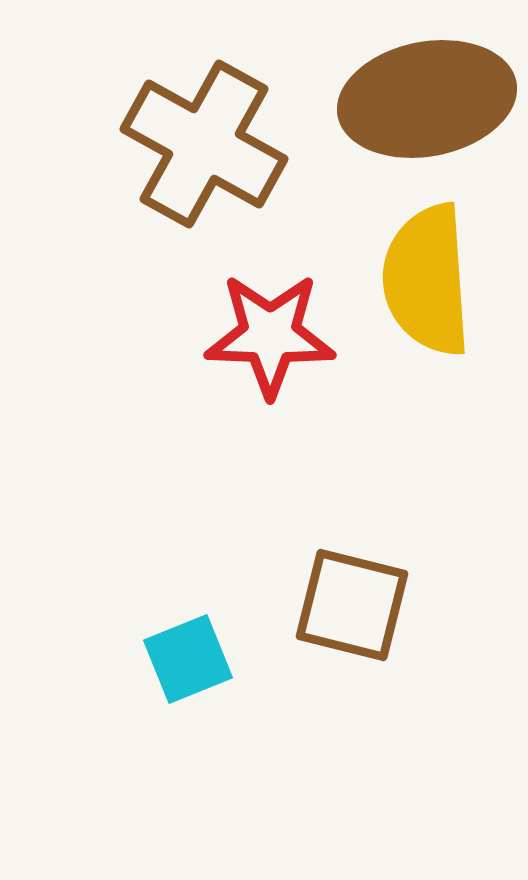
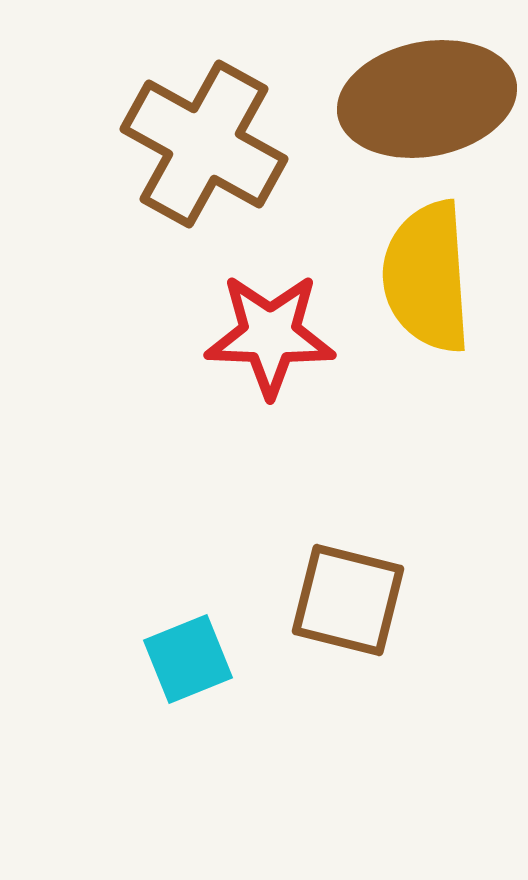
yellow semicircle: moved 3 px up
brown square: moved 4 px left, 5 px up
